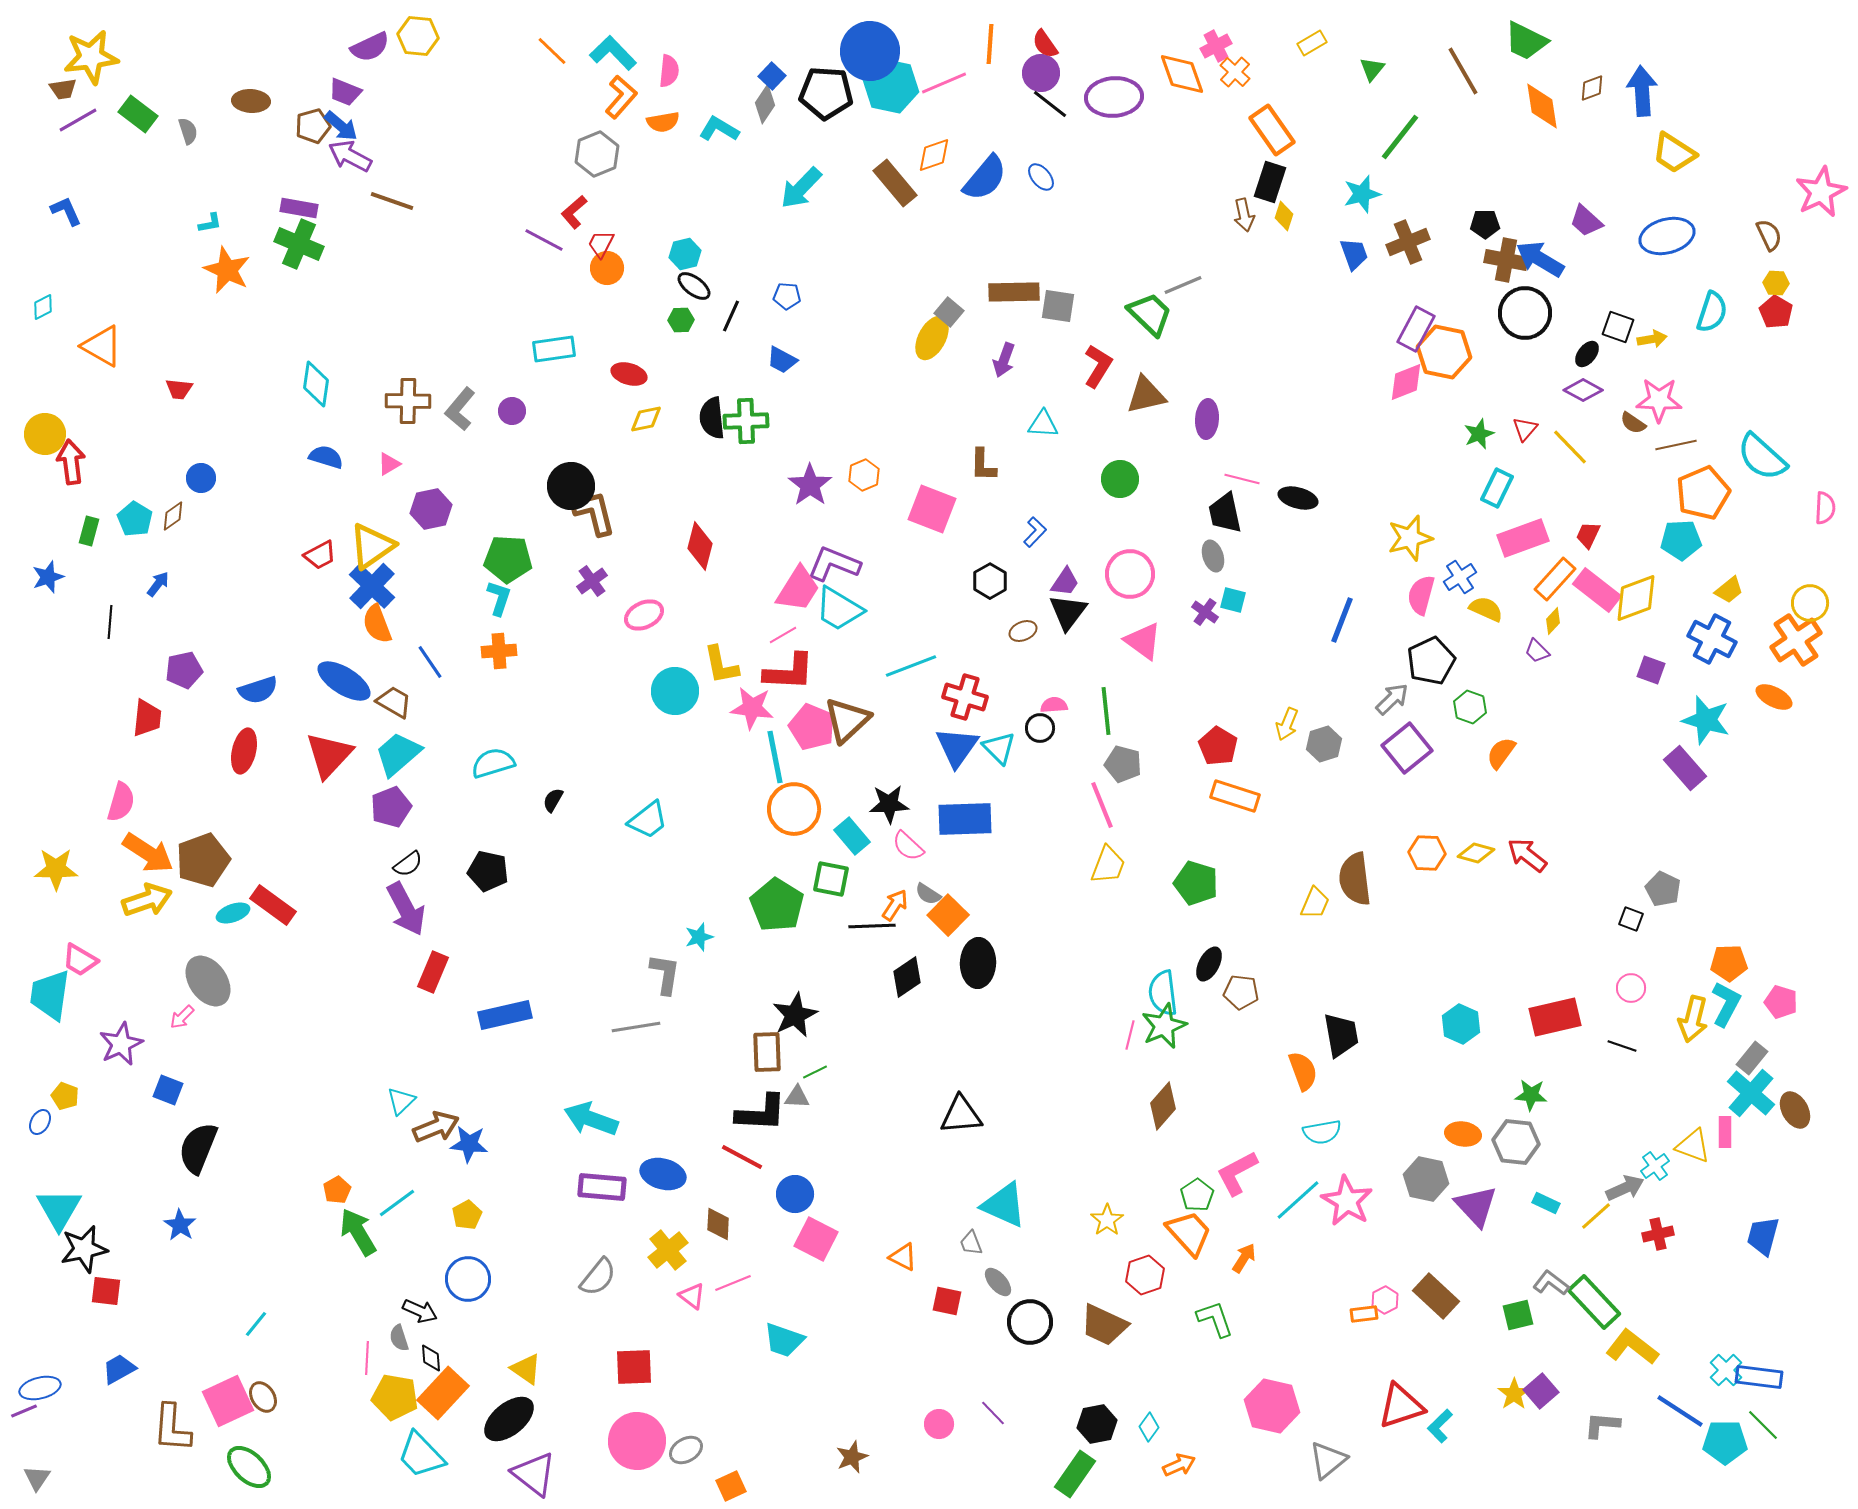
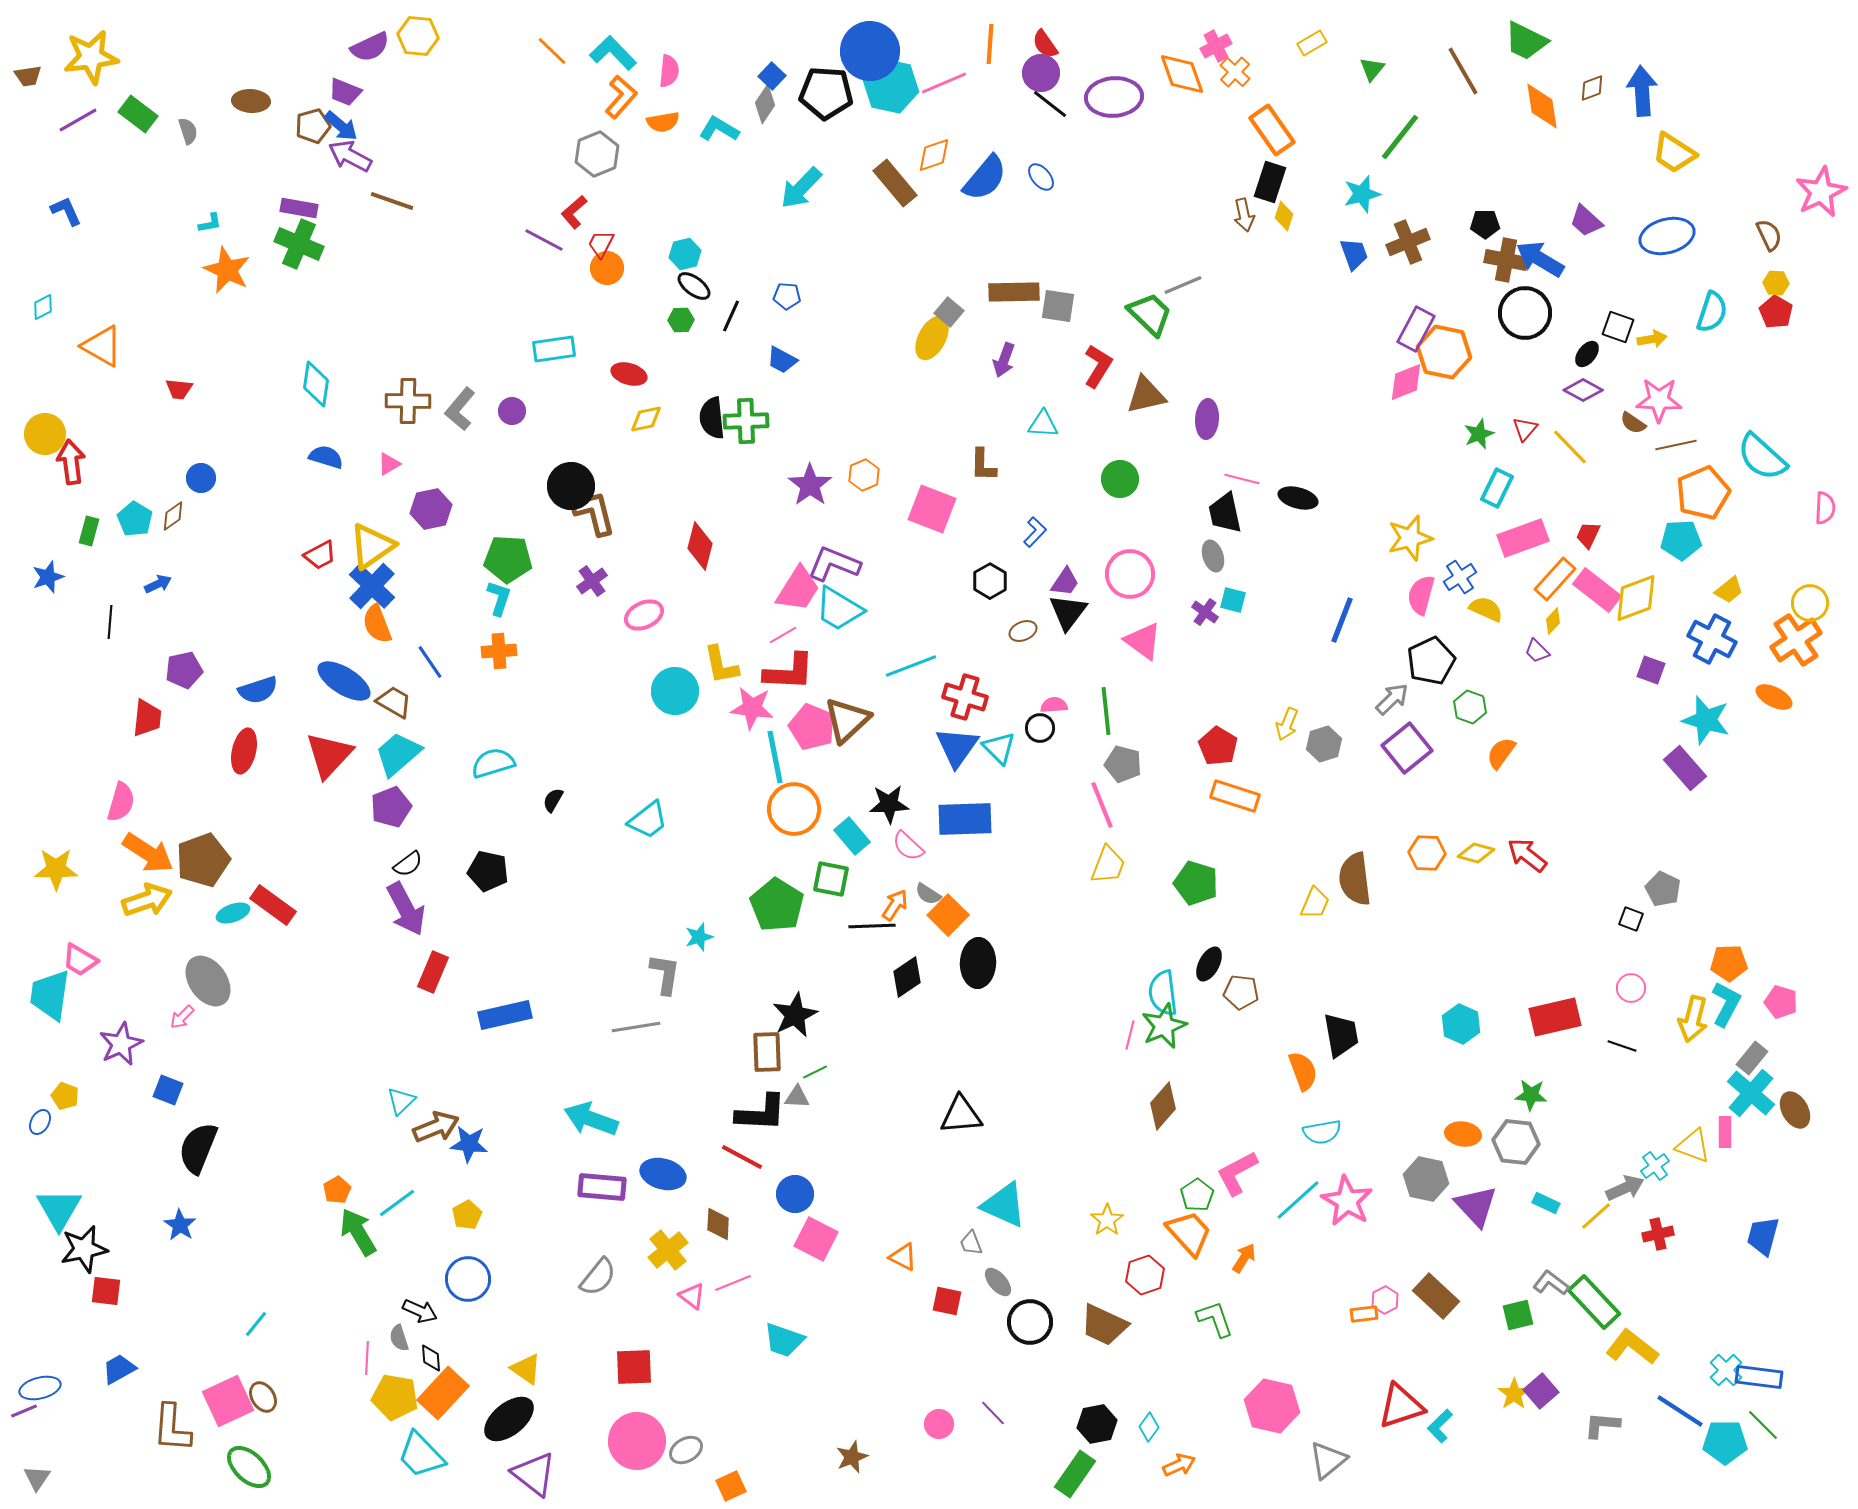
brown trapezoid at (63, 89): moved 35 px left, 13 px up
blue arrow at (158, 584): rotated 28 degrees clockwise
